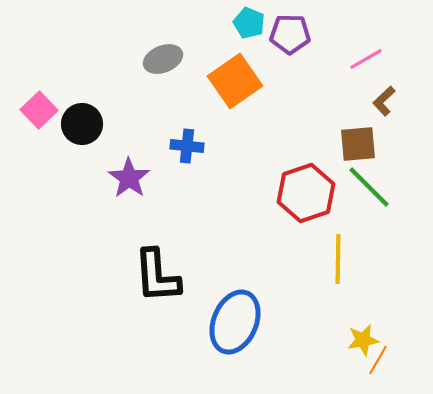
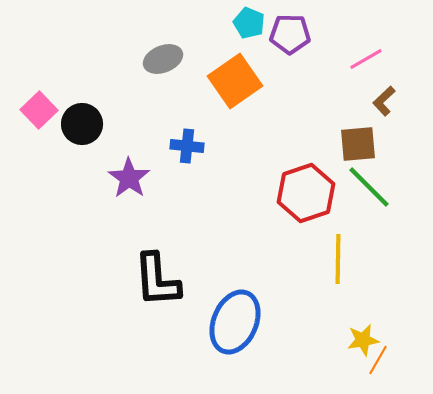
black L-shape: moved 4 px down
